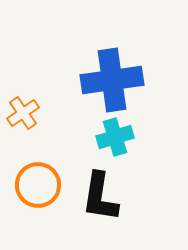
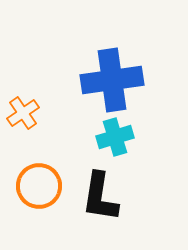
orange circle: moved 1 px right, 1 px down
